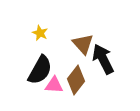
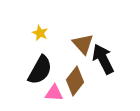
brown diamond: moved 1 px left, 1 px down
pink triangle: moved 8 px down
